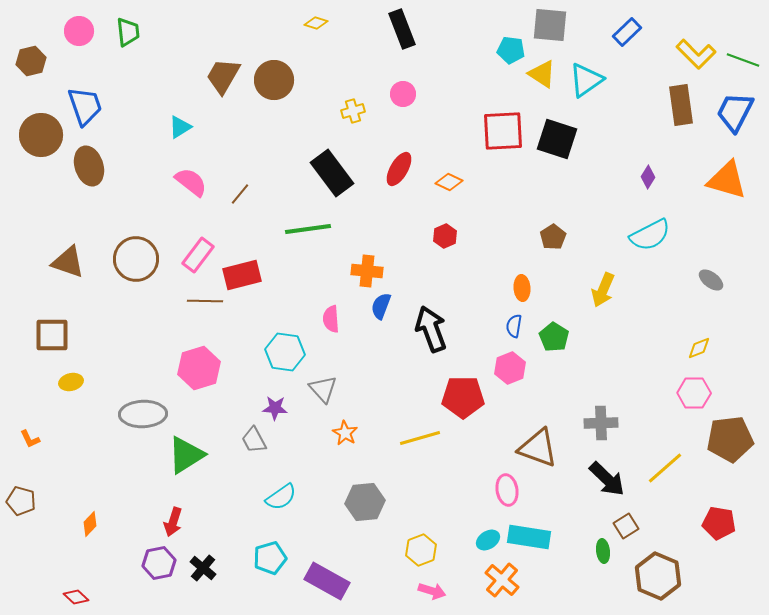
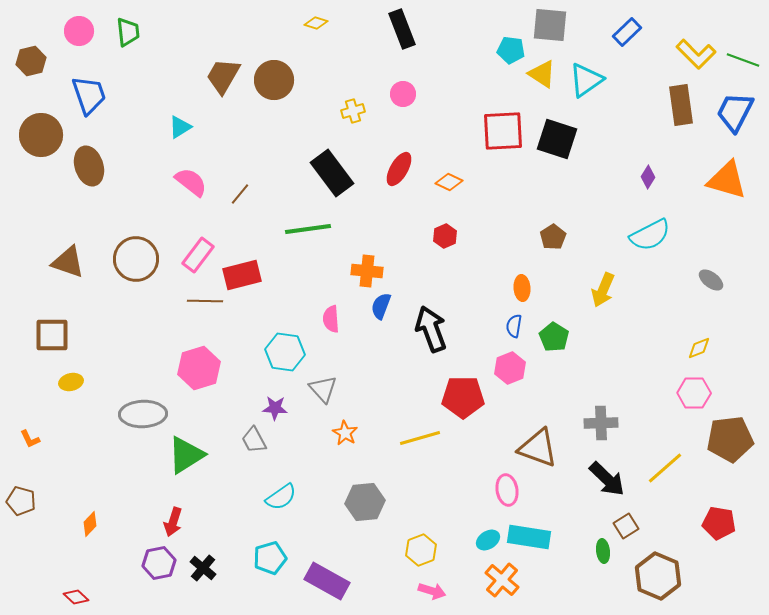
blue trapezoid at (85, 106): moved 4 px right, 11 px up
